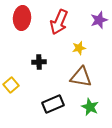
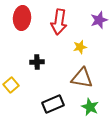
red arrow: rotated 15 degrees counterclockwise
yellow star: moved 1 px right, 1 px up
black cross: moved 2 px left
brown triangle: moved 1 px right, 1 px down
